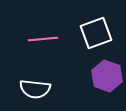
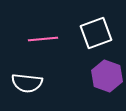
white semicircle: moved 8 px left, 6 px up
